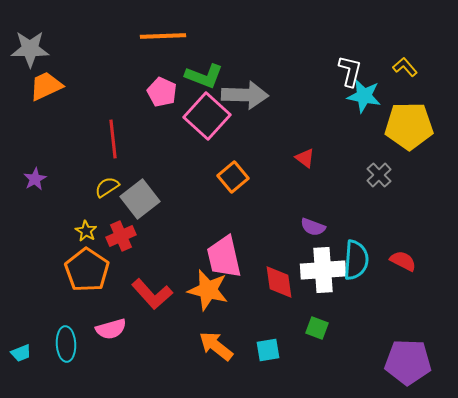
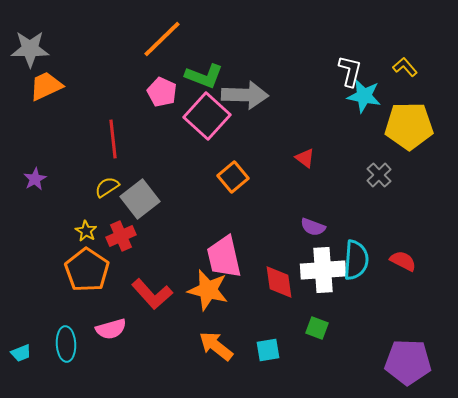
orange line: moved 1 px left, 3 px down; rotated 42 degrees counterclockwise
